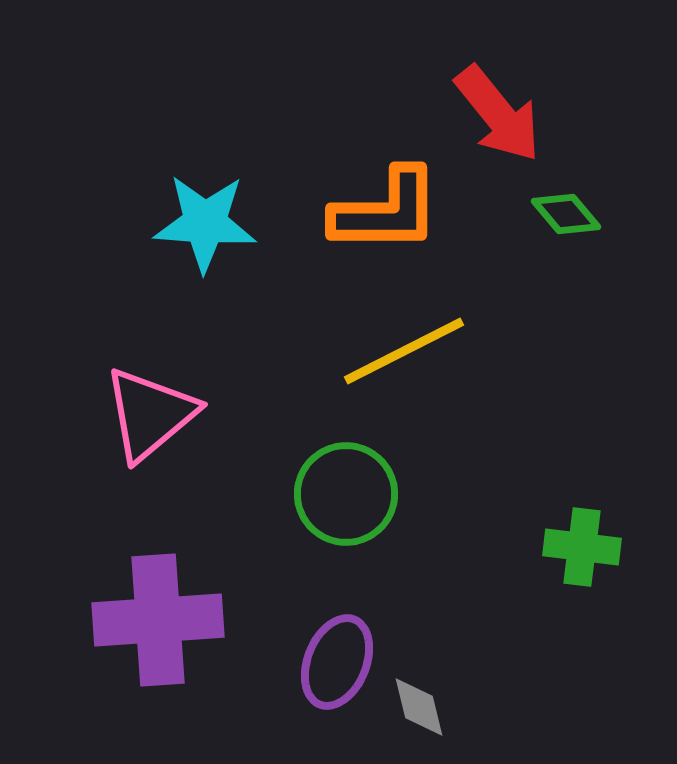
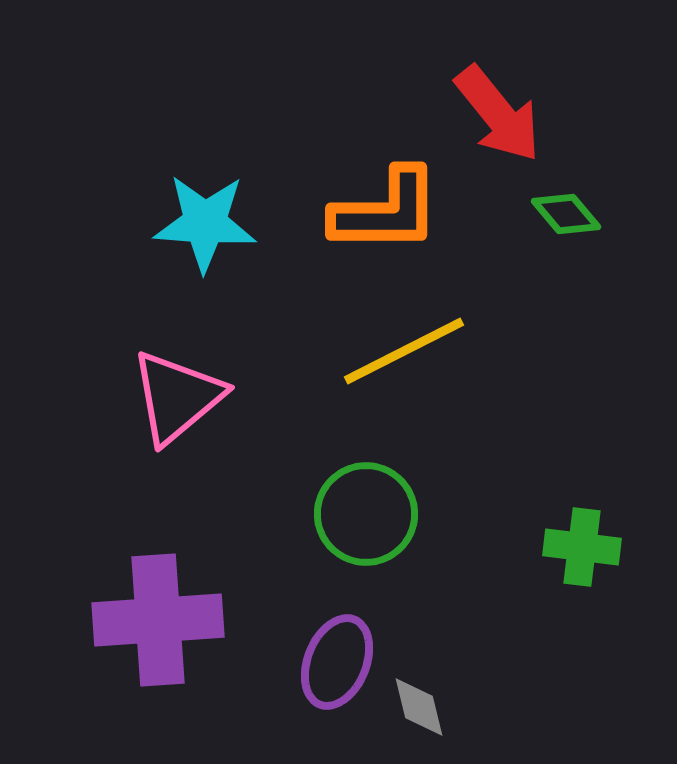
pink triangle: moved 27 px right, 17 px up
green circle: moved 20 px right, 20 px down
